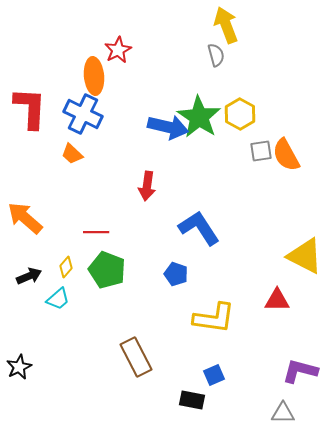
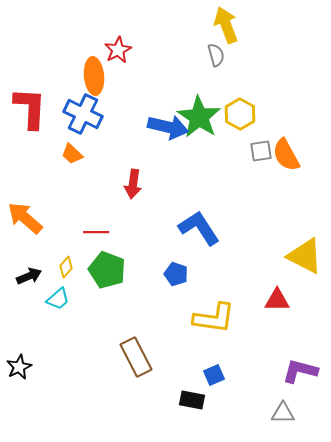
red arrow: moved 14 px left, 2 px up
